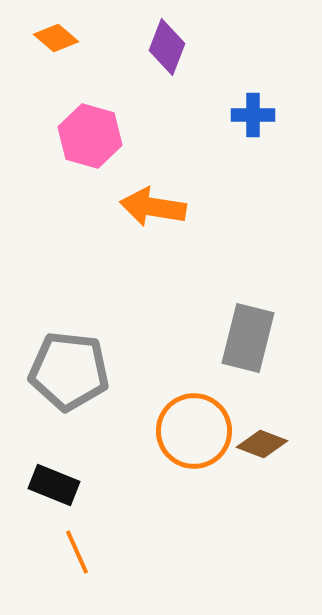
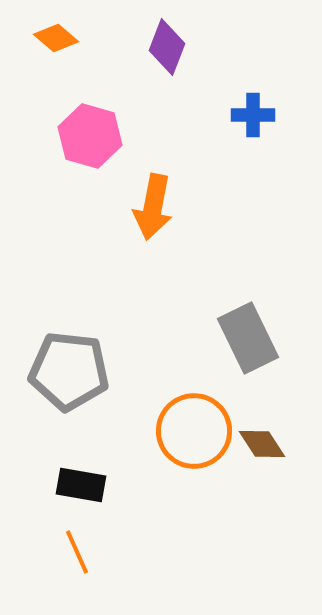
orange arrow: rotated 88 degrees counterclockwise
gray rectangle: rotated 40 degrees counterclockwise
brown diamond: rotated 36 degrees clockwise
black rectangle: moved 27 px right; rotated 12 degrees counterclockwise
